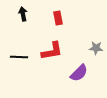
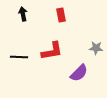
red rectangle: moved 3 px right, 3 px up
